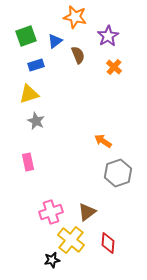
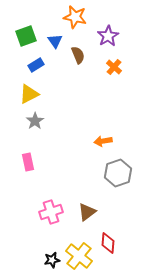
blue triangle: rotated 28 degrees counterclockwise
blue rectangle: rotated 14 degrees counterclockwise
yellow triangle: rotated 10 degrees counterclockwise
gray star: moved 1 px left; rotated 12 degrees clockwise
orange arrow: rotated 42 degrees counterclockwise
yellow cross: moved 8 px right, 16 px down
